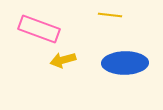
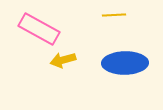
yellow line: moved 4 px right; rotated 10 degrees counterclockwise
pink rectangle: rotated 9 degrees clockwise
